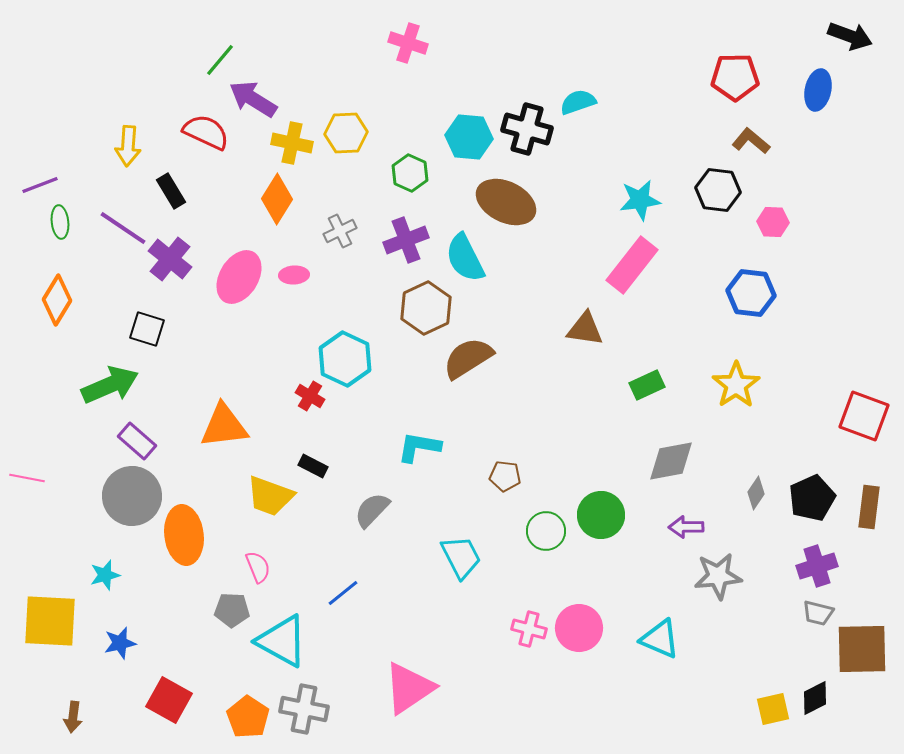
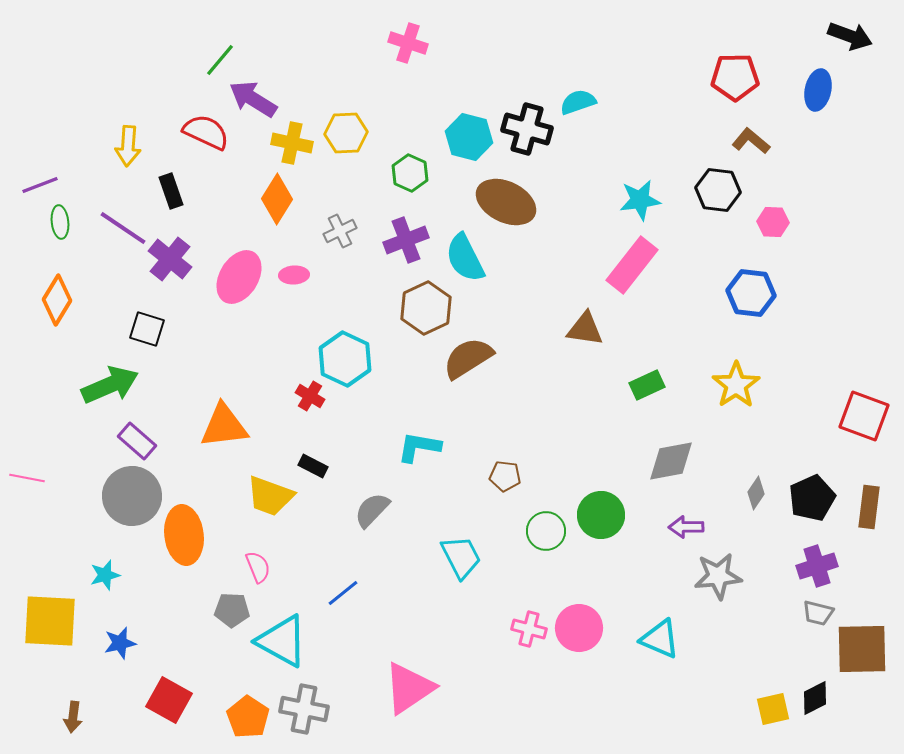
cyan hexagon at (469, 137): rotated 9 degrees clockwise
black rectangle at (171, 191): rotated 12 degrees clockwise
